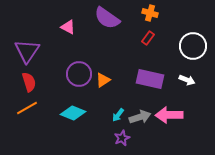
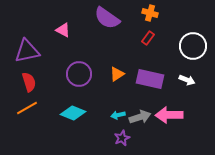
pink triangle: moved 5 px left, 3 px down
purple triangle: rotated 44 degrees clockwise
orange triangle: moved 14 px right, 6 px up
cyan arrow: rotated 40 degrees clockwise
